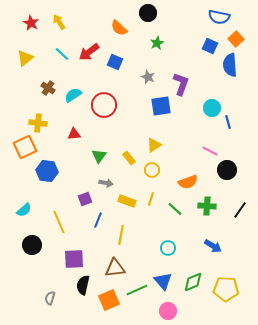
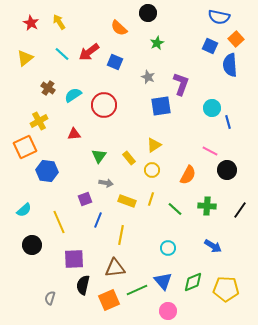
yellow cross at (38, 123): moved 1 px right, 2 px up; rotated 36 degrees counterclockwise
orange semicircle at (188, 182): moved 7 px up; rotated 42 degrees counterclockwise
